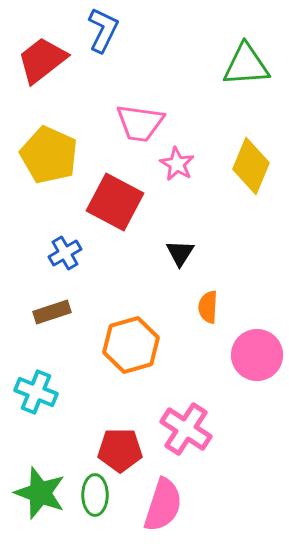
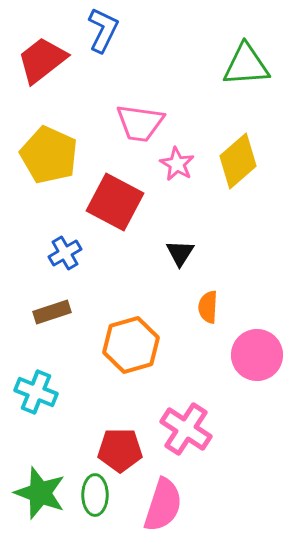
yellow diamond: moved 13 px left, 5 px up; rotated 26 degrees clockwise
